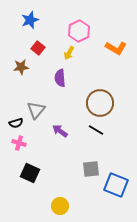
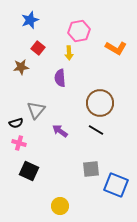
pink hexagon: rotated 15 degrees clockwise
yellow arrow: rotated 32 degrees counterclockwise
black square: moved 1 px left, 2 px up
